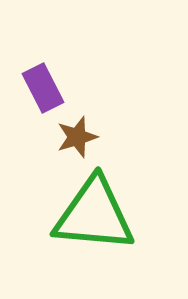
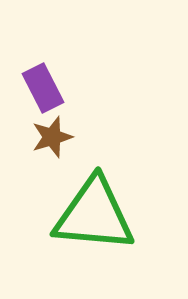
brown star: moved 25 px left
